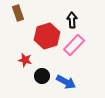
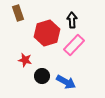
red hexagon: moved 3 px up
